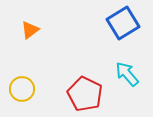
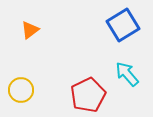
blue square: moved 2 px down
yellow circle: moved 1 px left, 1 px down
red pentagon: moved 3 px right, 1 px down; rotated 20 degrees clockwise
